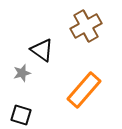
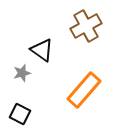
black square: moved 1 px left, 1 px up; rotated 10 degrees clockwise
